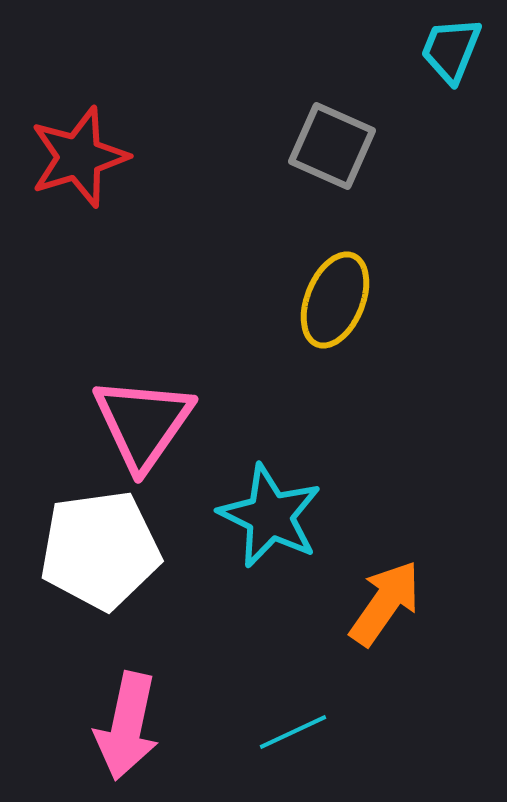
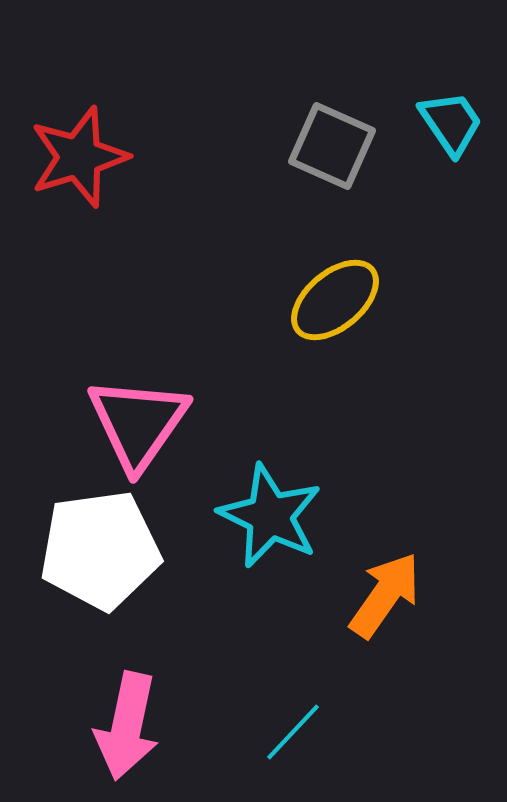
cyan trapezoid: moved 73 px down; rotated 124 degrees clockwise
yellow ellipse: rotated 28 degrees clockwise
pink triangle: moved 5 px left
orange arrow: moved 8 px up
cyan line: rotated 22 degrees counterclockwise
